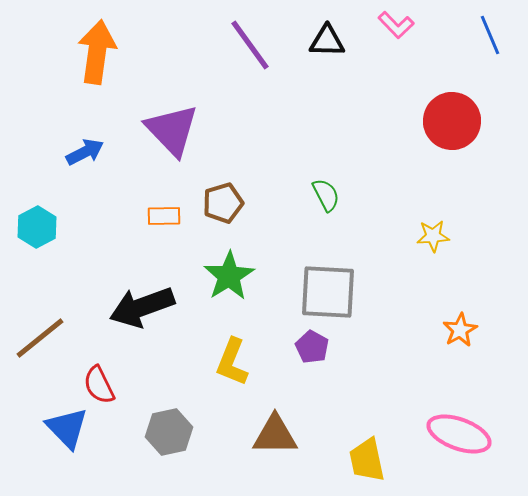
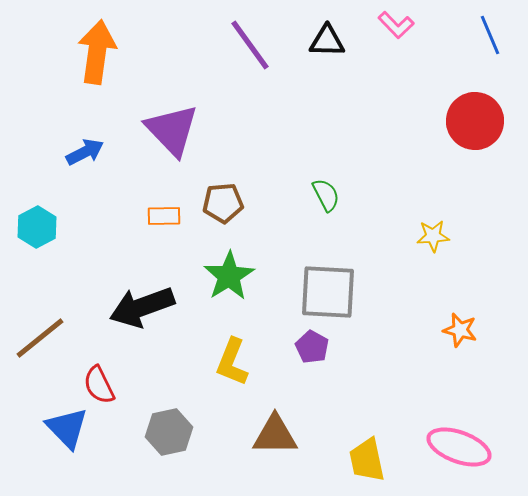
red circle: moved 23 px right
brown pentagon: rotated 12 degrees clockwise
orange star: rotated 28 degrees counterclockwise
pink ellipse: moved 13 px down
